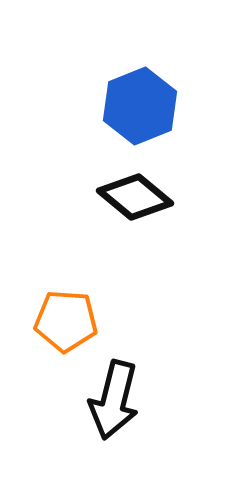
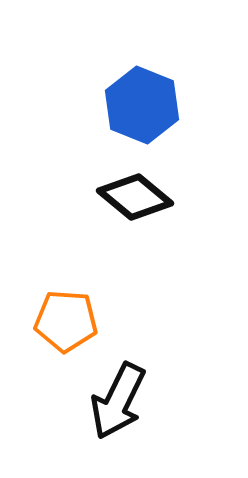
blue hexagon: moved 2 px right, 1 px up; rotated 16 degrees counterclockwise
black arrow: moved 4 px right, 1 px down; rotated 12 degrees clockwise
